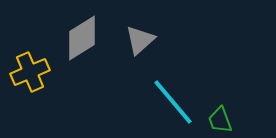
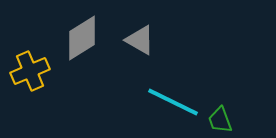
gray triangle: rotated 48 degrees counterclockwise
yellow cross: moved 1 px up
cyan line: rotated 24 degrees counterclockwise
